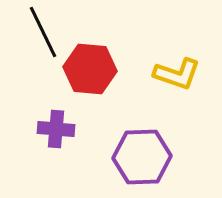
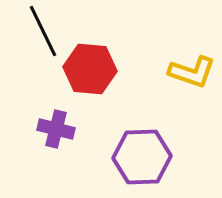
black line: moved 1 px up
yellow L-shape: moved 15 px right, 2 px up
purple cross: rotated 9 degrees clockwise
